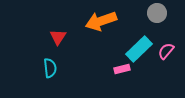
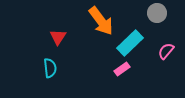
orange arrow: rotated 108 degrees counterclockwise
cyan rectangle: moved 9 px left, 6 px up
pink rectangle: rotated 21 degrees counterclockwise
